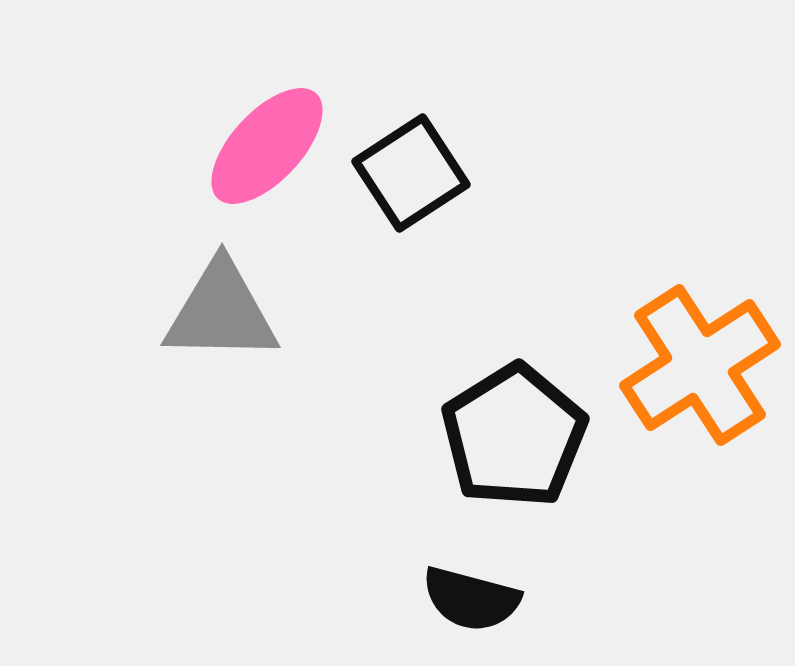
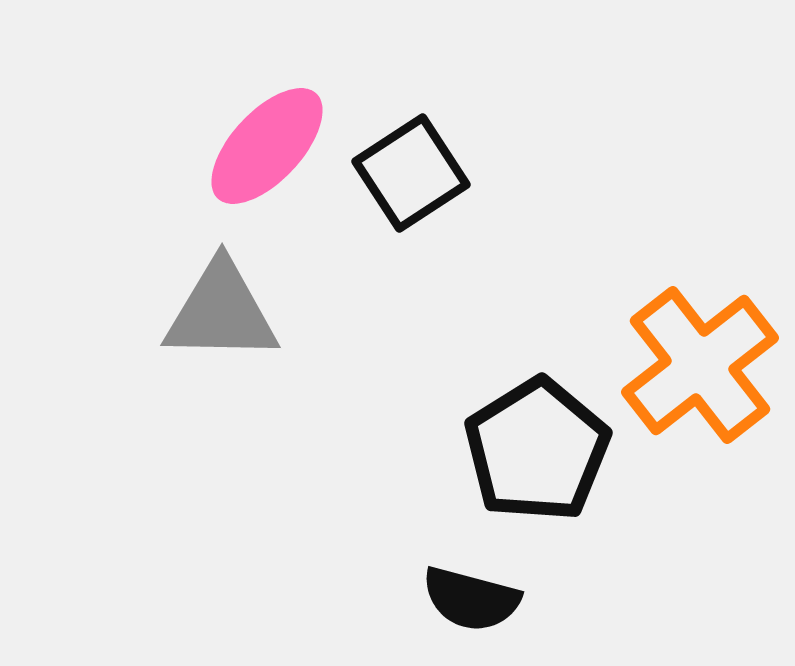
orange cross: rotated 5 degrees counterclockwise
black pentagon: moved 23 px right, 14 px down
